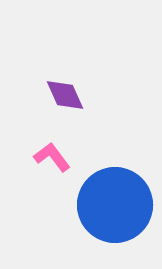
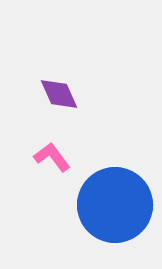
purple diamond: moved 6 px left, 1 px up
